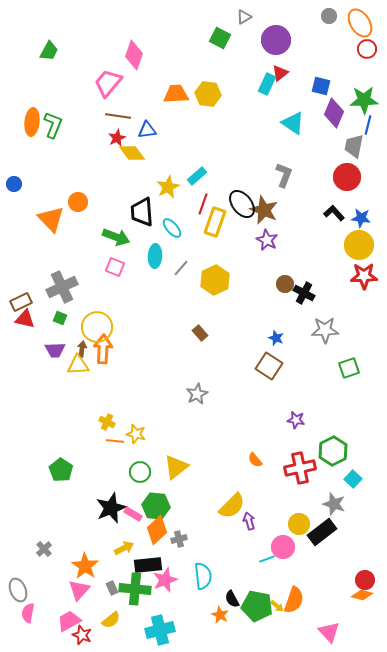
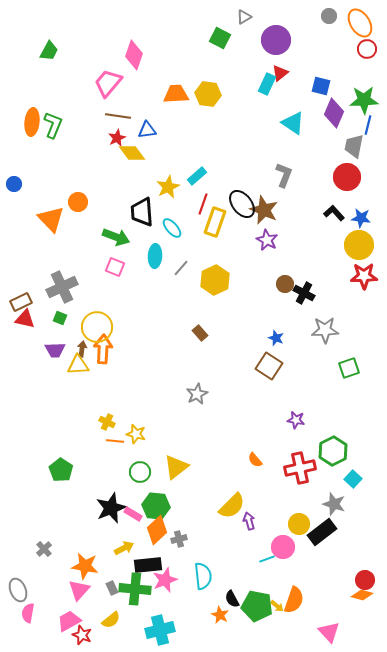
orange star at (85, 566): rotated 24 degrees counterclockwise
